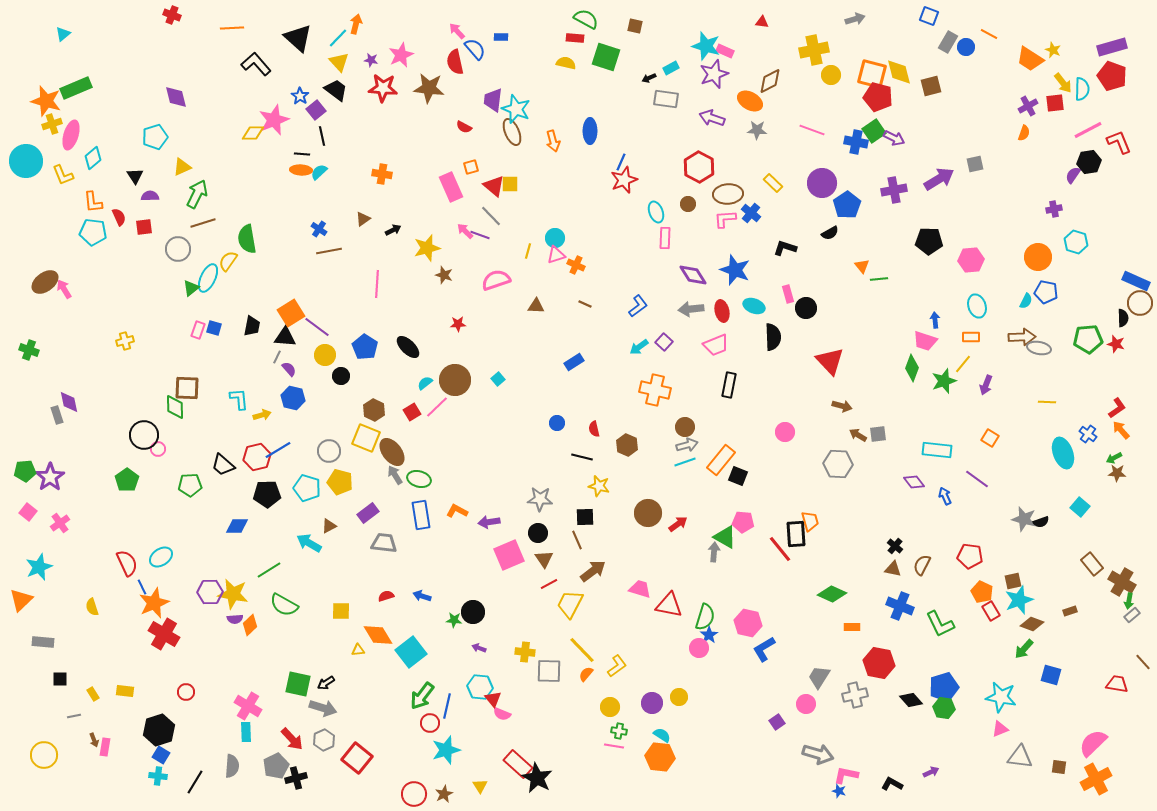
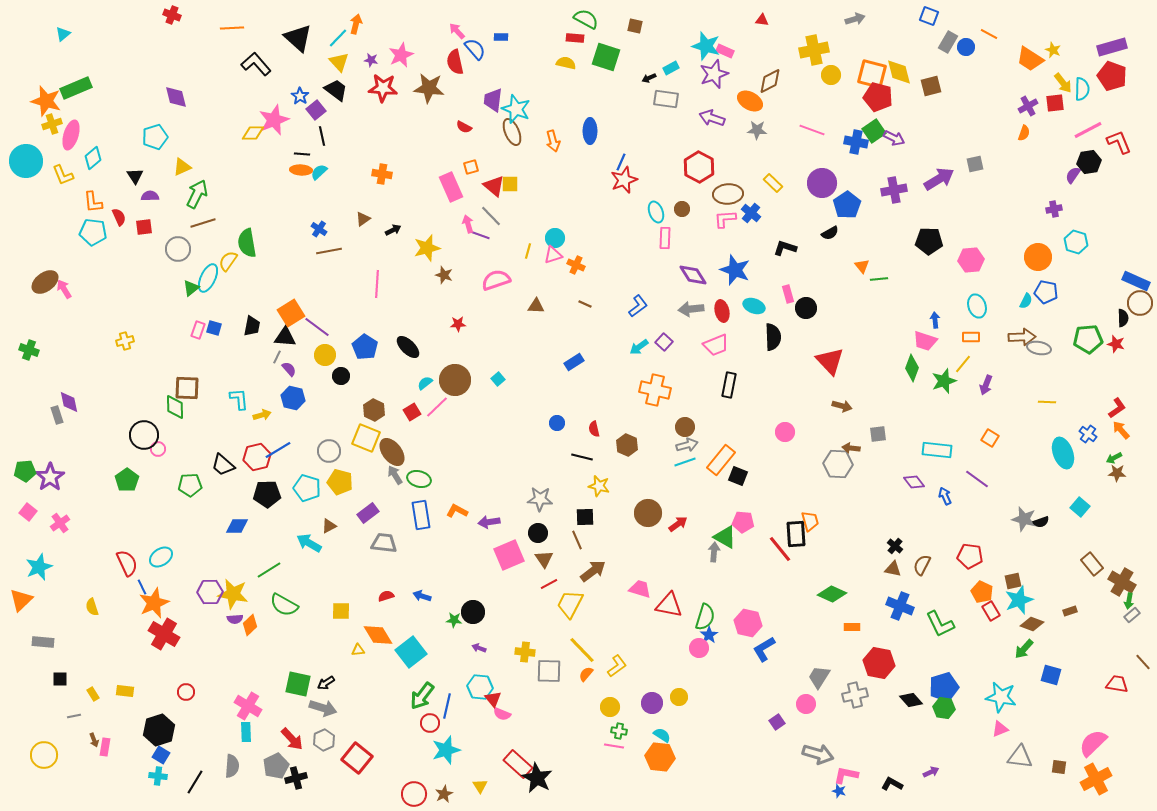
red triangle at (762, 22): moved 2 px up
brown circle at (688, 204): moved 6 px left, 5 px down
pink arrow at (465, 231): moved 3 px right, 7 px up; rotated 30 degrees clockwise
green semicircle at (247, 239): moved 4 px down
pink triangle at (556, 255): moved 3 px left
brown arrow at (858, 435): moved 7 px left, 13 px down; rotated 24 degrees counterclockwise
